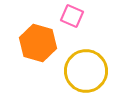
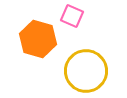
orange hexagon: moved 4 px up
